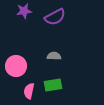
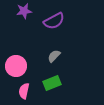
purple semicircle: moved 1 px left, 4 px down
gray semicircle: rotated 48 degrees counterclockwise
green rectangle: moved 1 px left, 2 px up; rotated 12 degrees counterclockwise
pink semicircle: moved 5 px left
